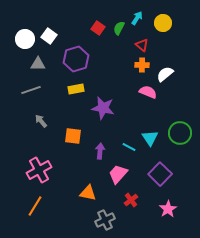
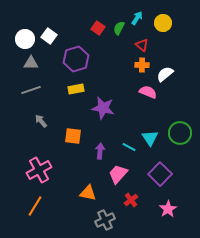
gray triangle: moved 7 px left, 1 px up
